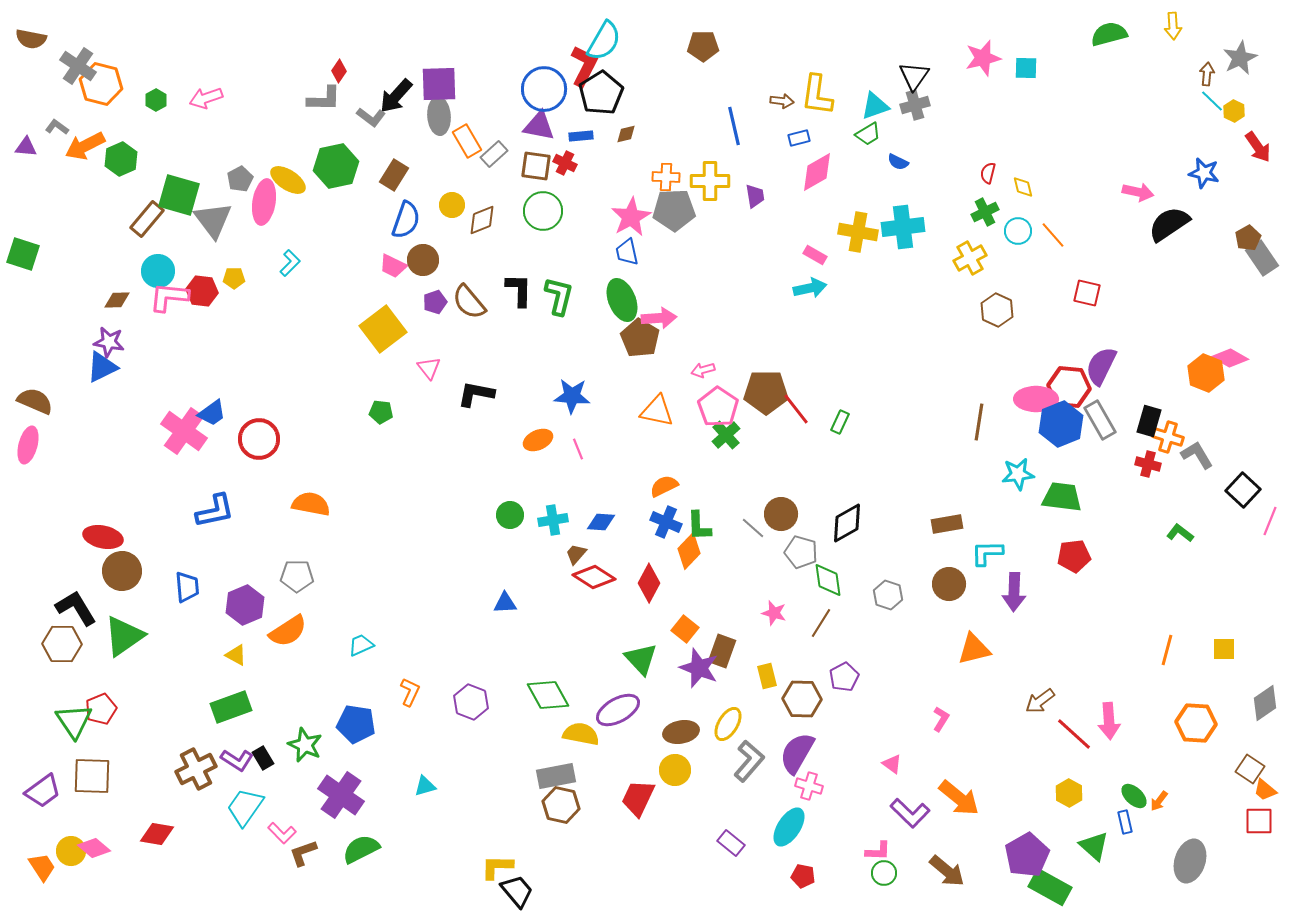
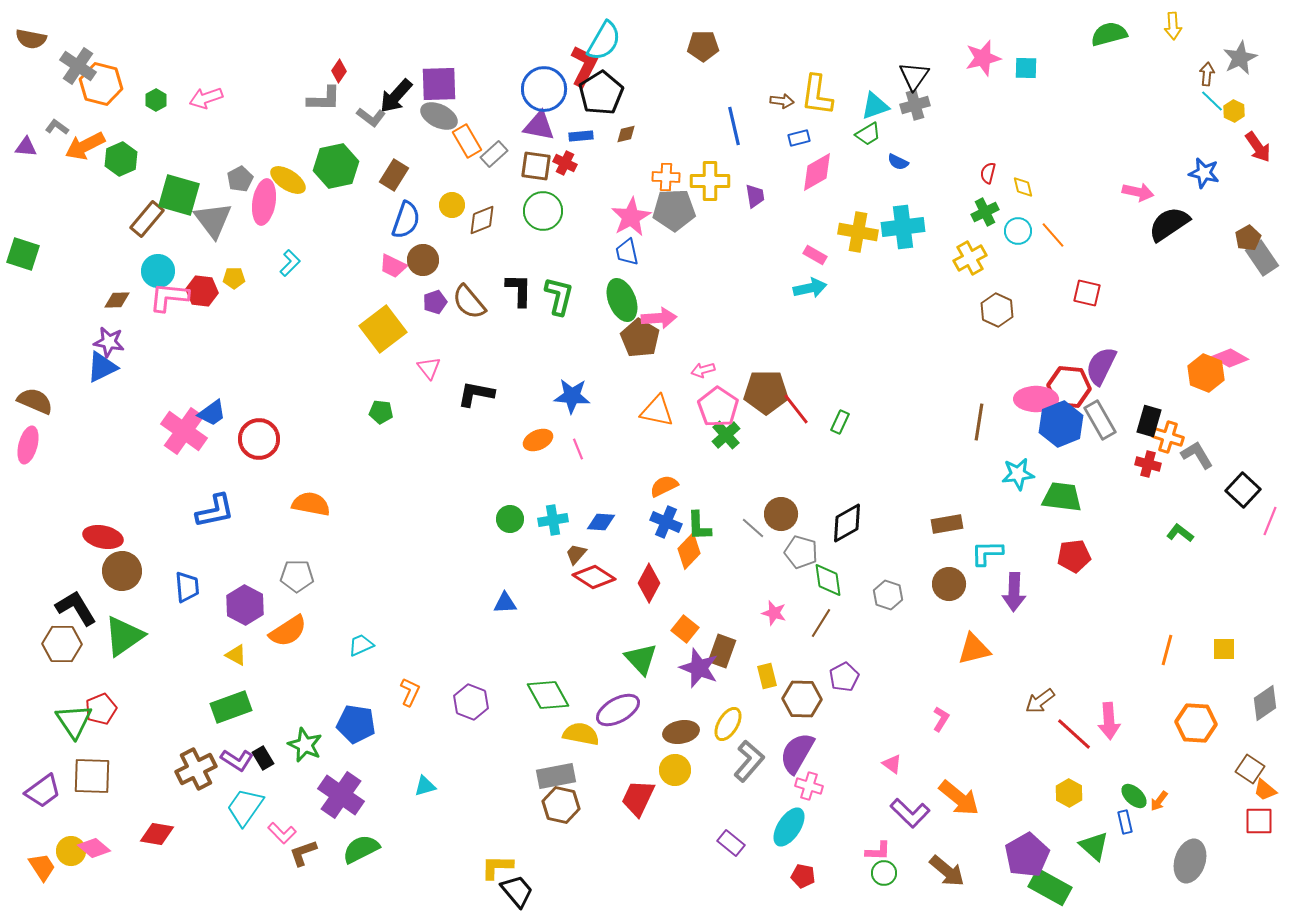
gray ellipse at (439, 116): rotated 60 degrees counterclockwise
green circle at (510, 515): moved 4 px down
purple hexagon at (245, 605): rotated 9 degrees counterclockwise
